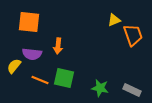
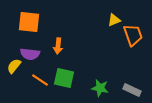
purple semicircle: moved 2 px left
orange line: rotated 12 degrees clockwise
